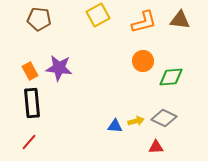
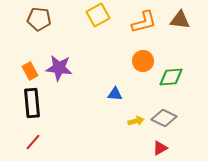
blue triangle: moved 32 px up
red line: moved 4 px right
red triangle: moved 4 px right, 1 px down; rotated 28 degrees counterclockwise
